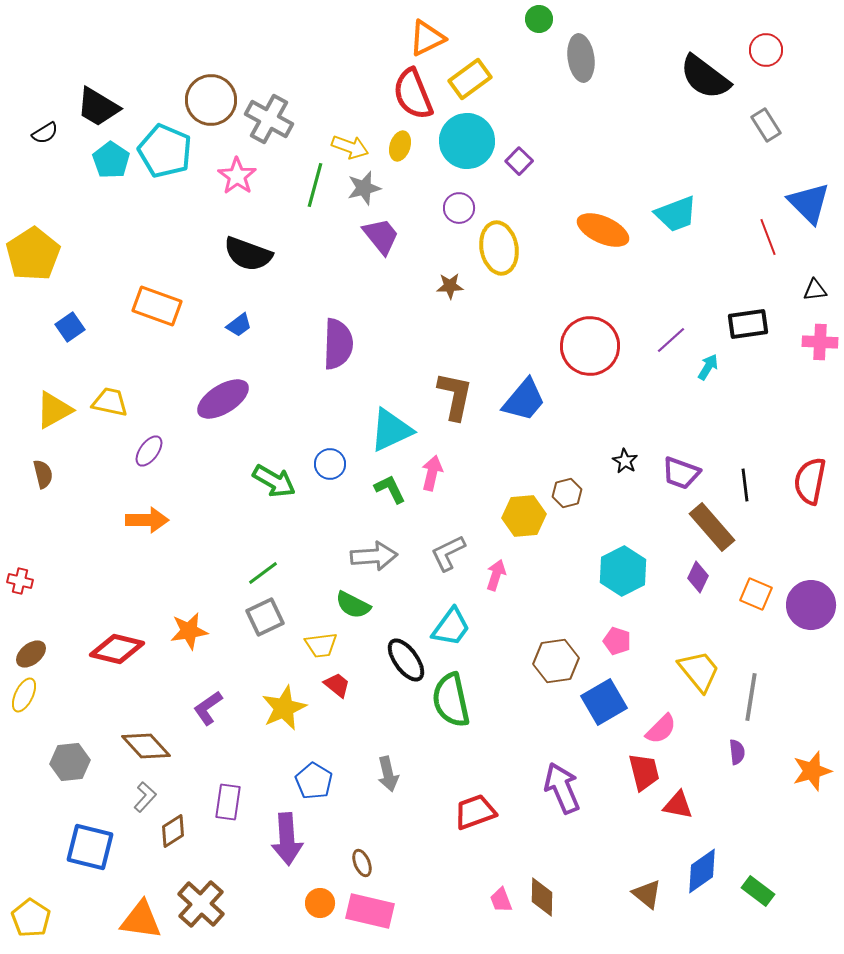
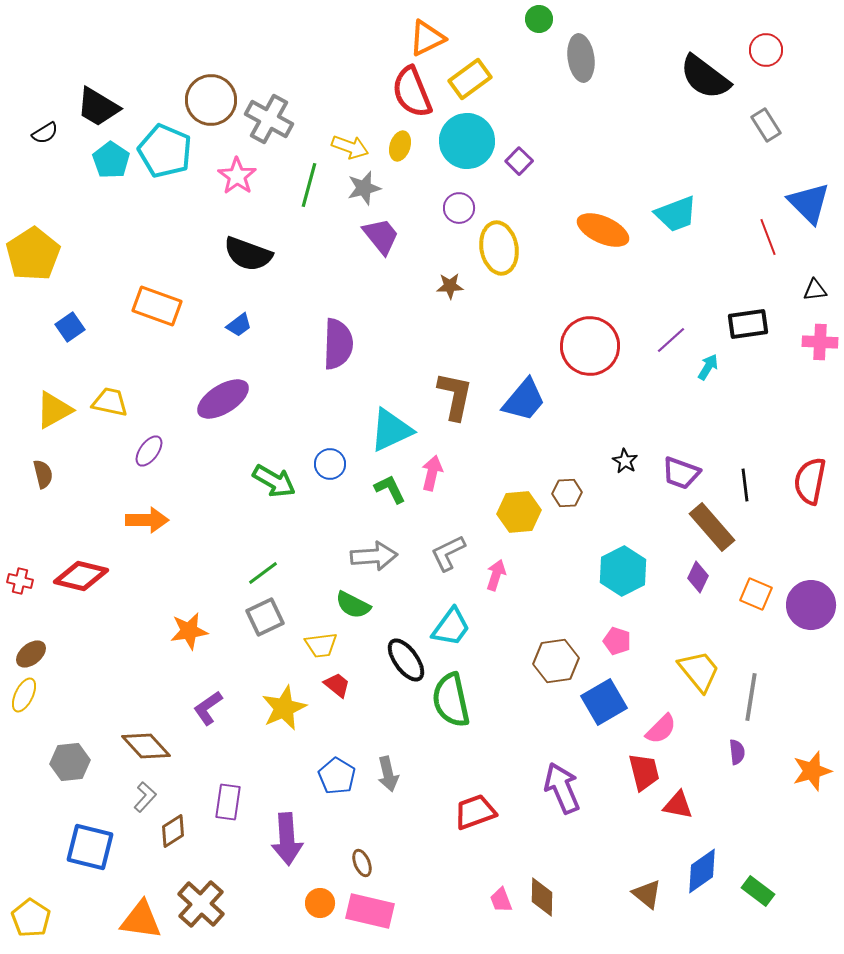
red semicircle at (413, 94): moved 1 px left, 2 px up
green line at (315, 185): moved 6 px left
brown hexagon at (567, 493): rotated 12 degrees clockwise
yellow hexagon at (524, 516): moved 5 px left, 4 px up
red diamond at (117, 649): moved 36 px left, 73 px up
blue pentagon at (314, 781): moved 23 px right, 5 px up
